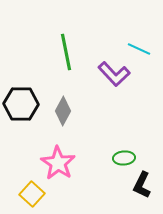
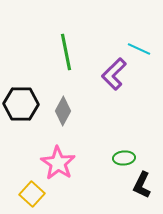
purple L-shape: rotated 88 degrees clockwise
